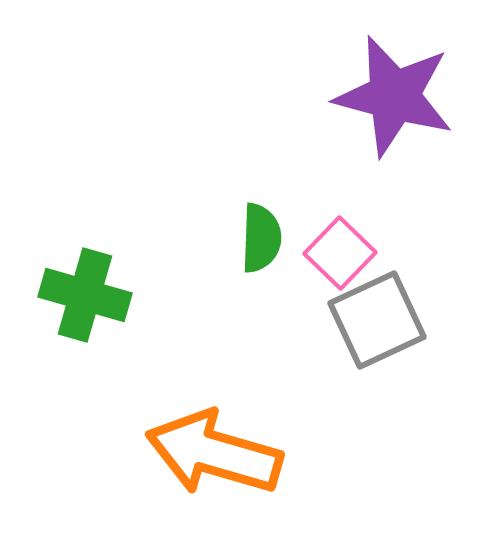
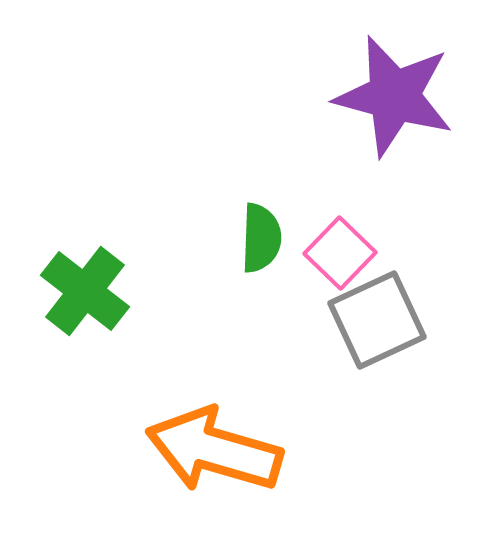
green cross: moved 4 px up; rotated 22 degrees clockwise
orange arrow: moved 3 px up
